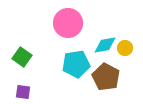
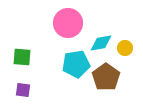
cyan diamond: moved 4 px left, 2 px up
green square: rotated 30 degrees counterclockwise
brown pentagon: rotated 8 degrees clockwise
purple square: moved 2 px up
